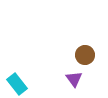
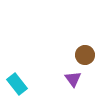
purple triangle: moved 1 px left
